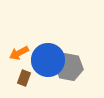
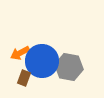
orange arrow: moved 1 px right
blue circle: moved 6 px left, 1 px down
